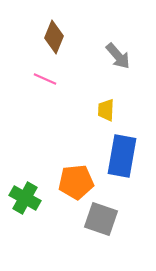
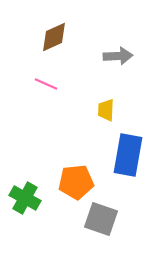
brown diamond: rotated 44 degrees clockwise
gray arrow: rotated 52 degrees counterclockwise
pink line: moved 1 px right, 5 px down
blue rectangle: moved 6 px right, 1 px up
